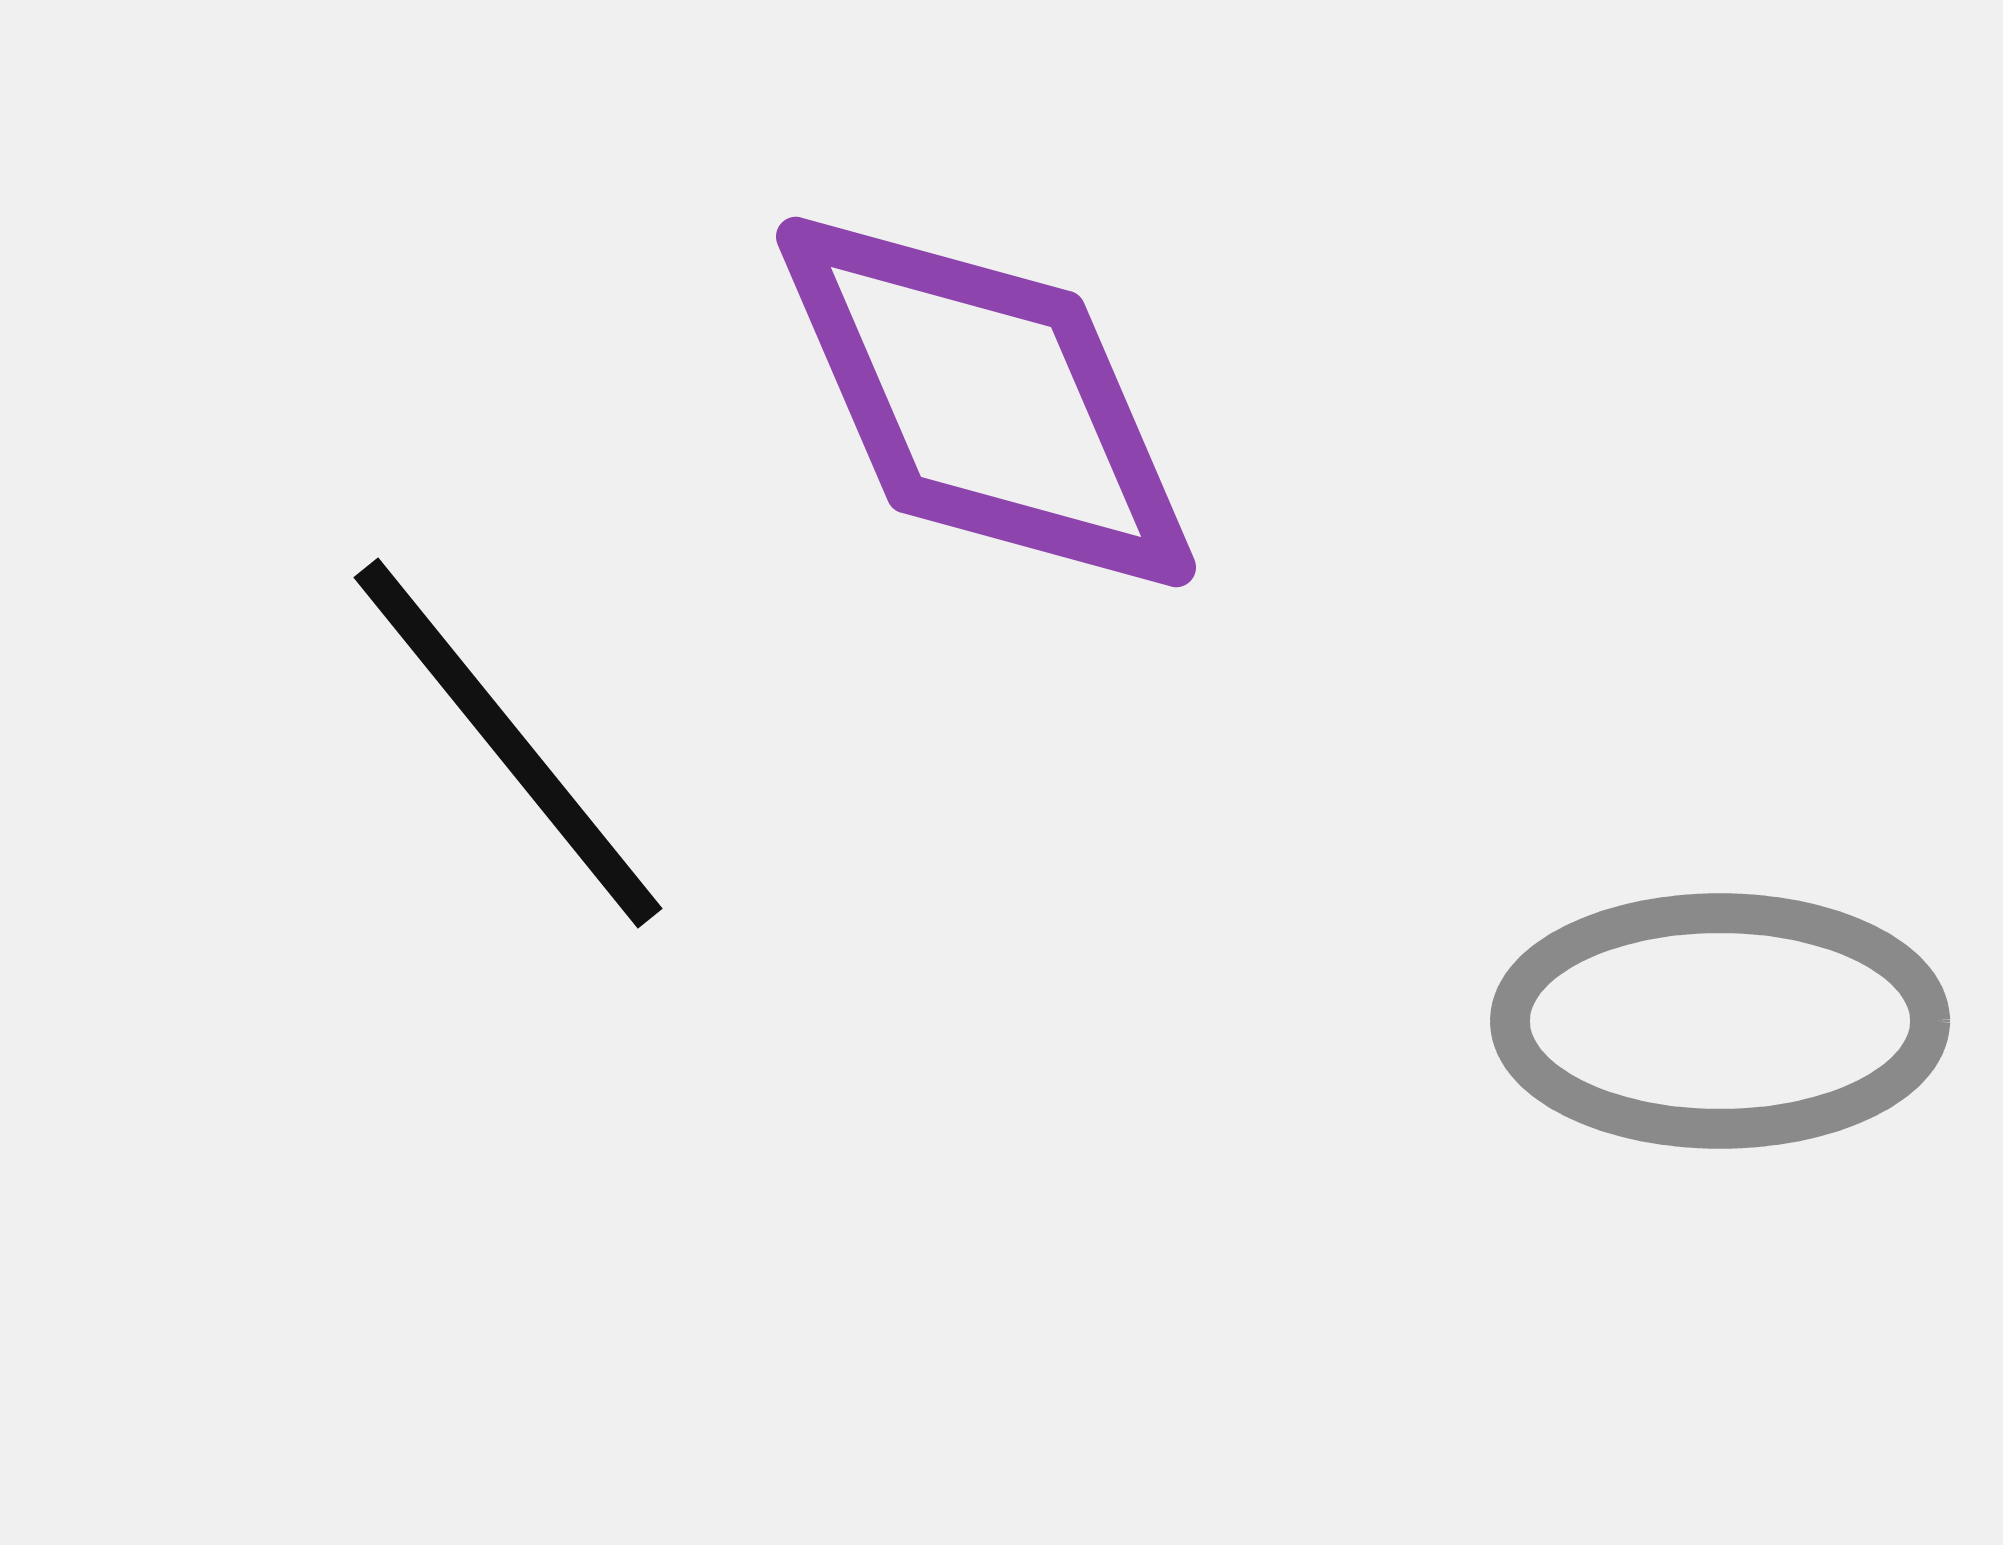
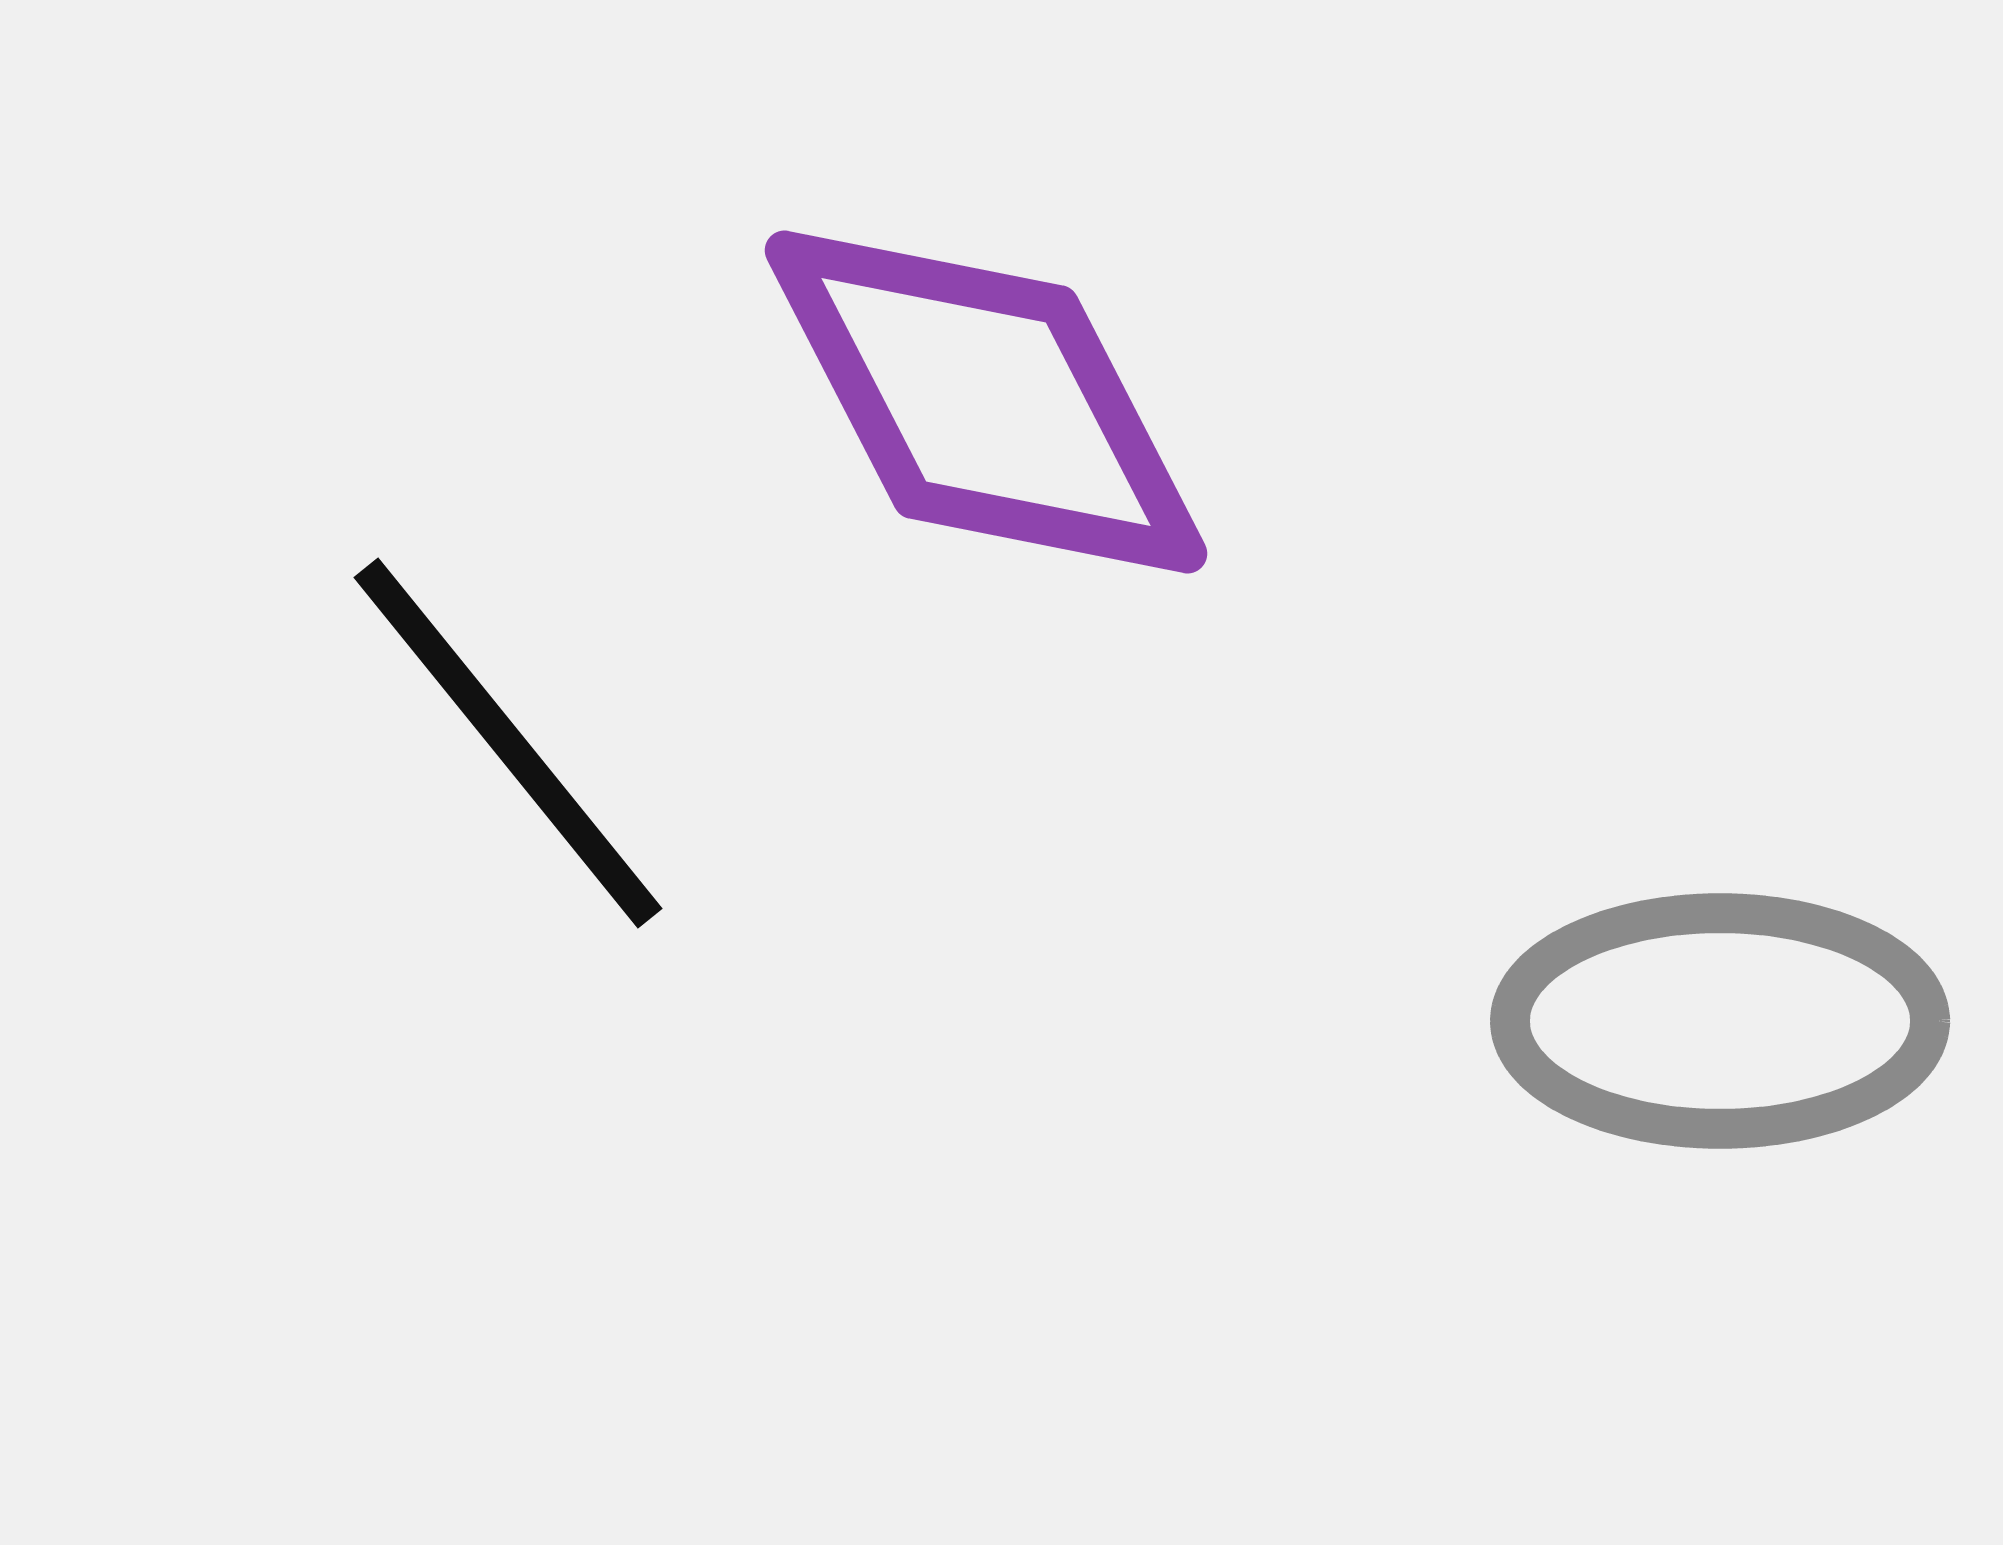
purple diamond: rotated 4 degrees counterclockwise
